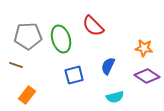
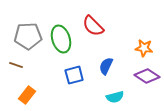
blue semicircle: moved 2 px left
